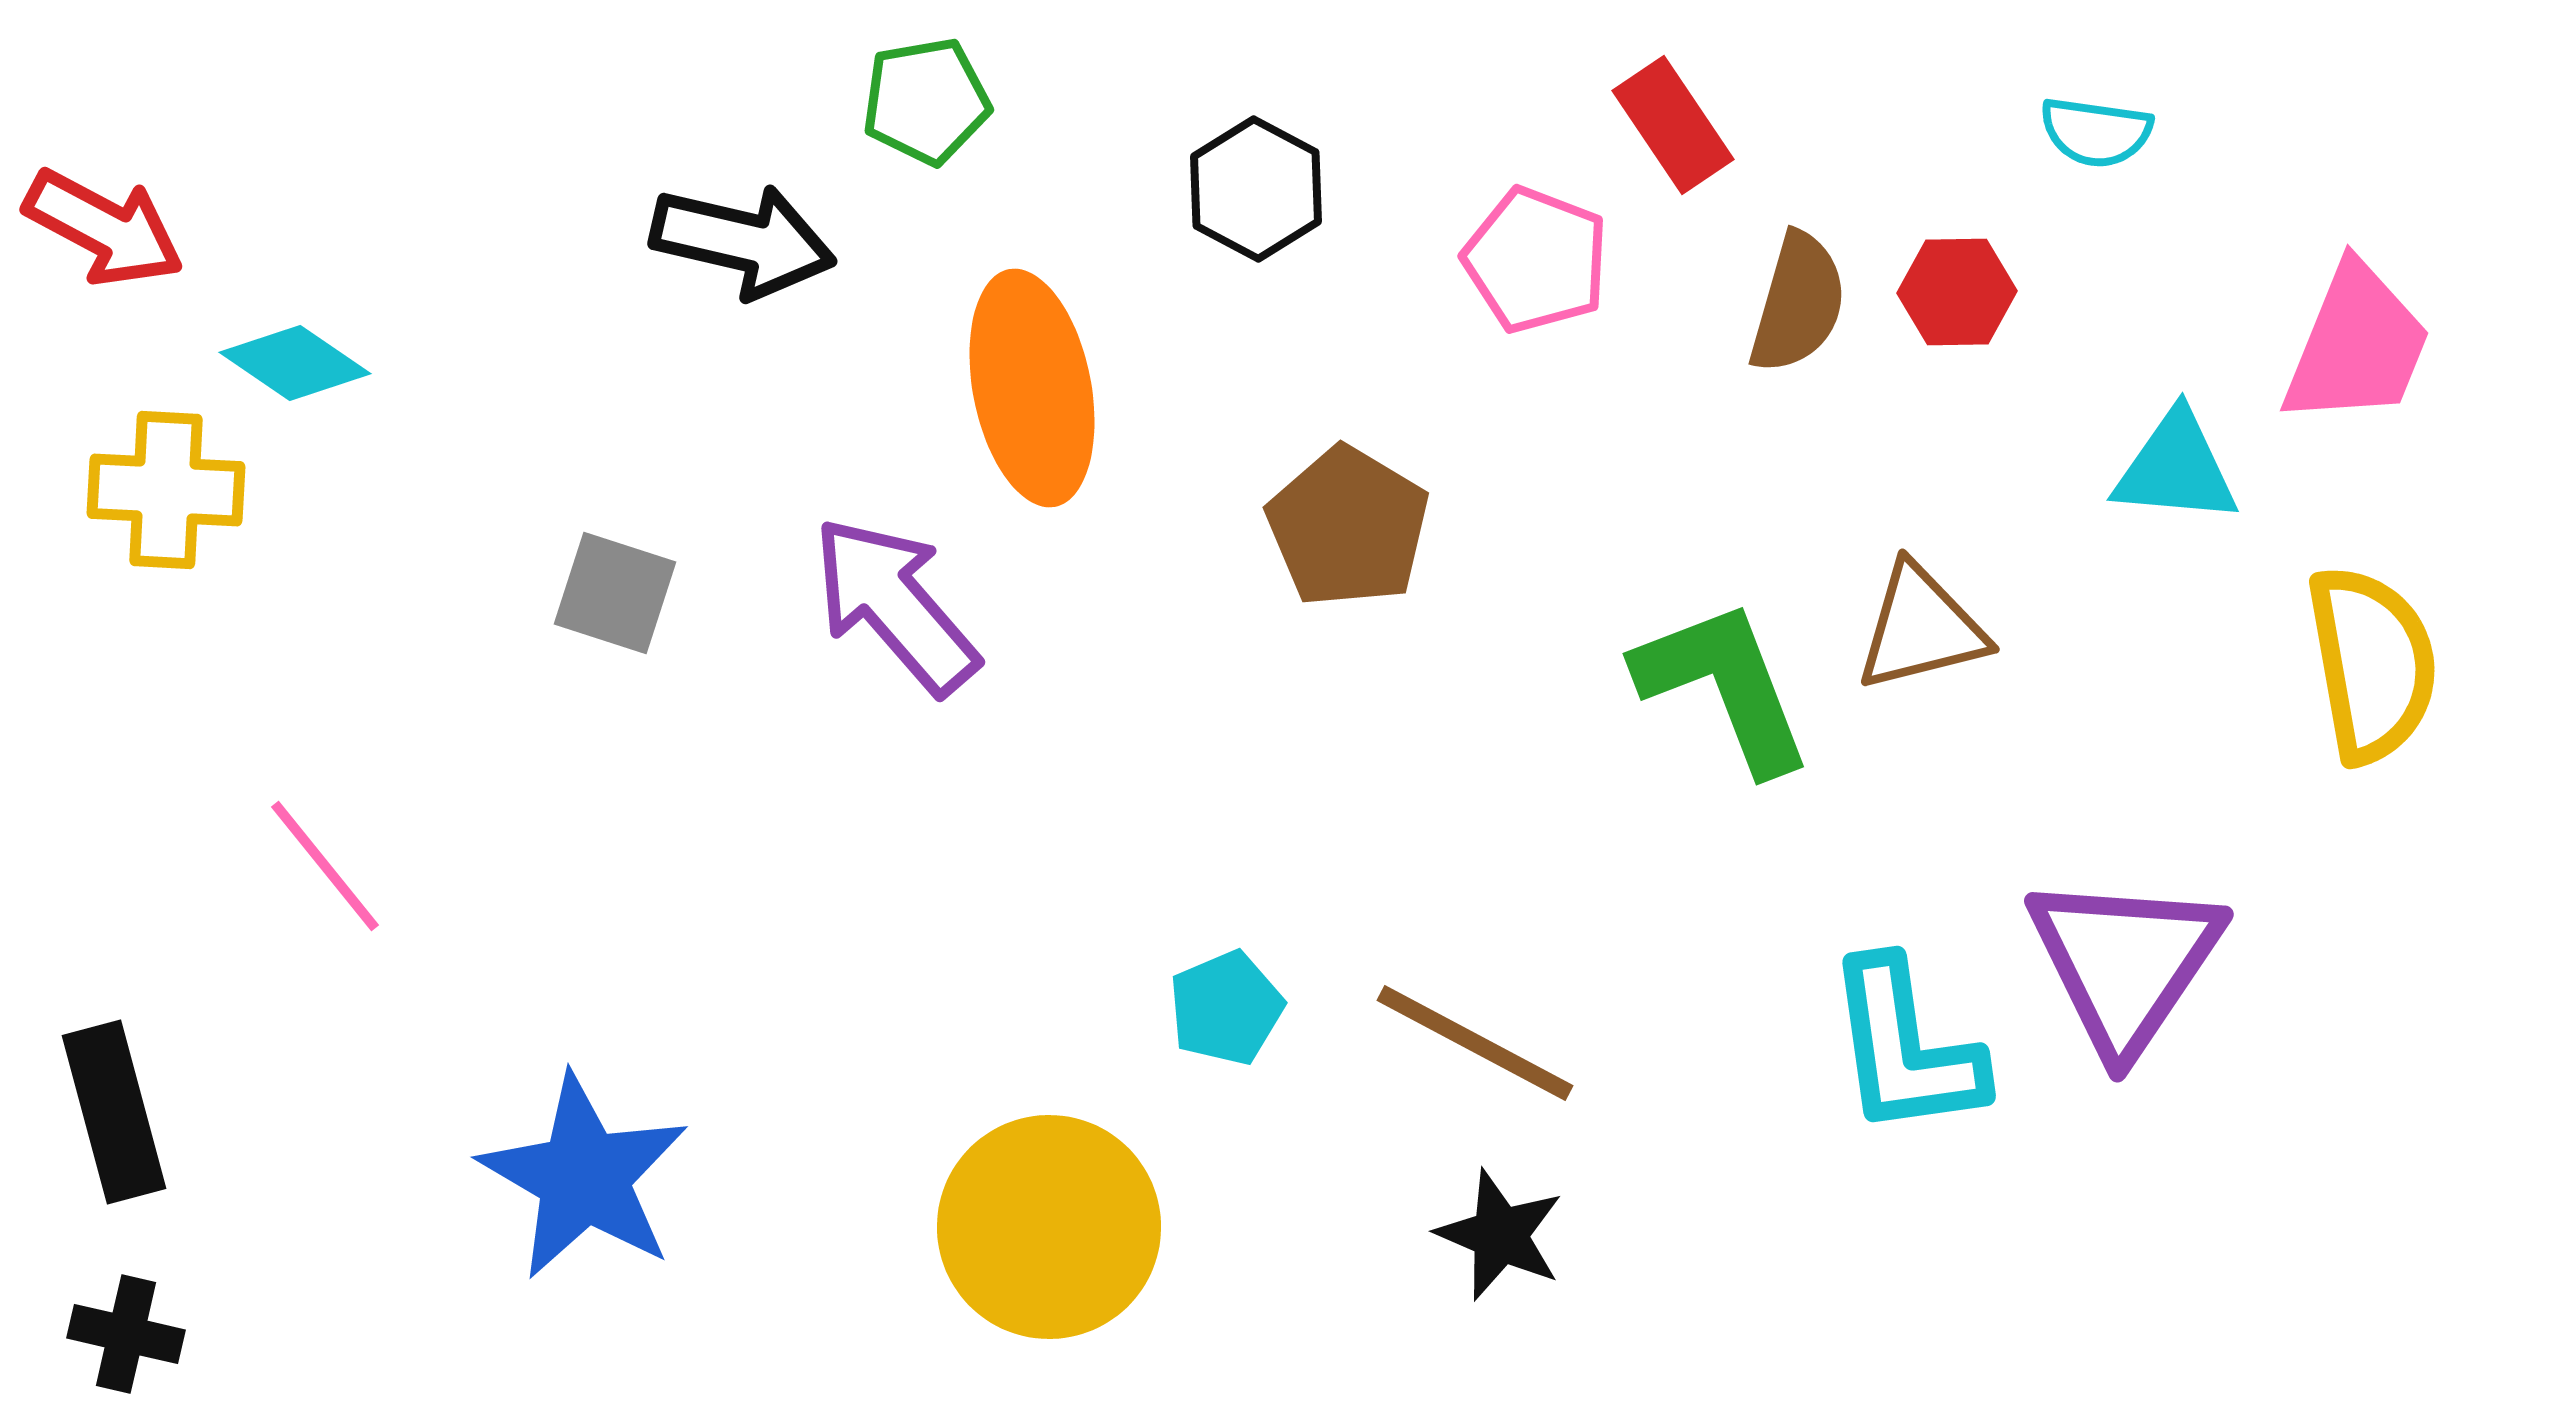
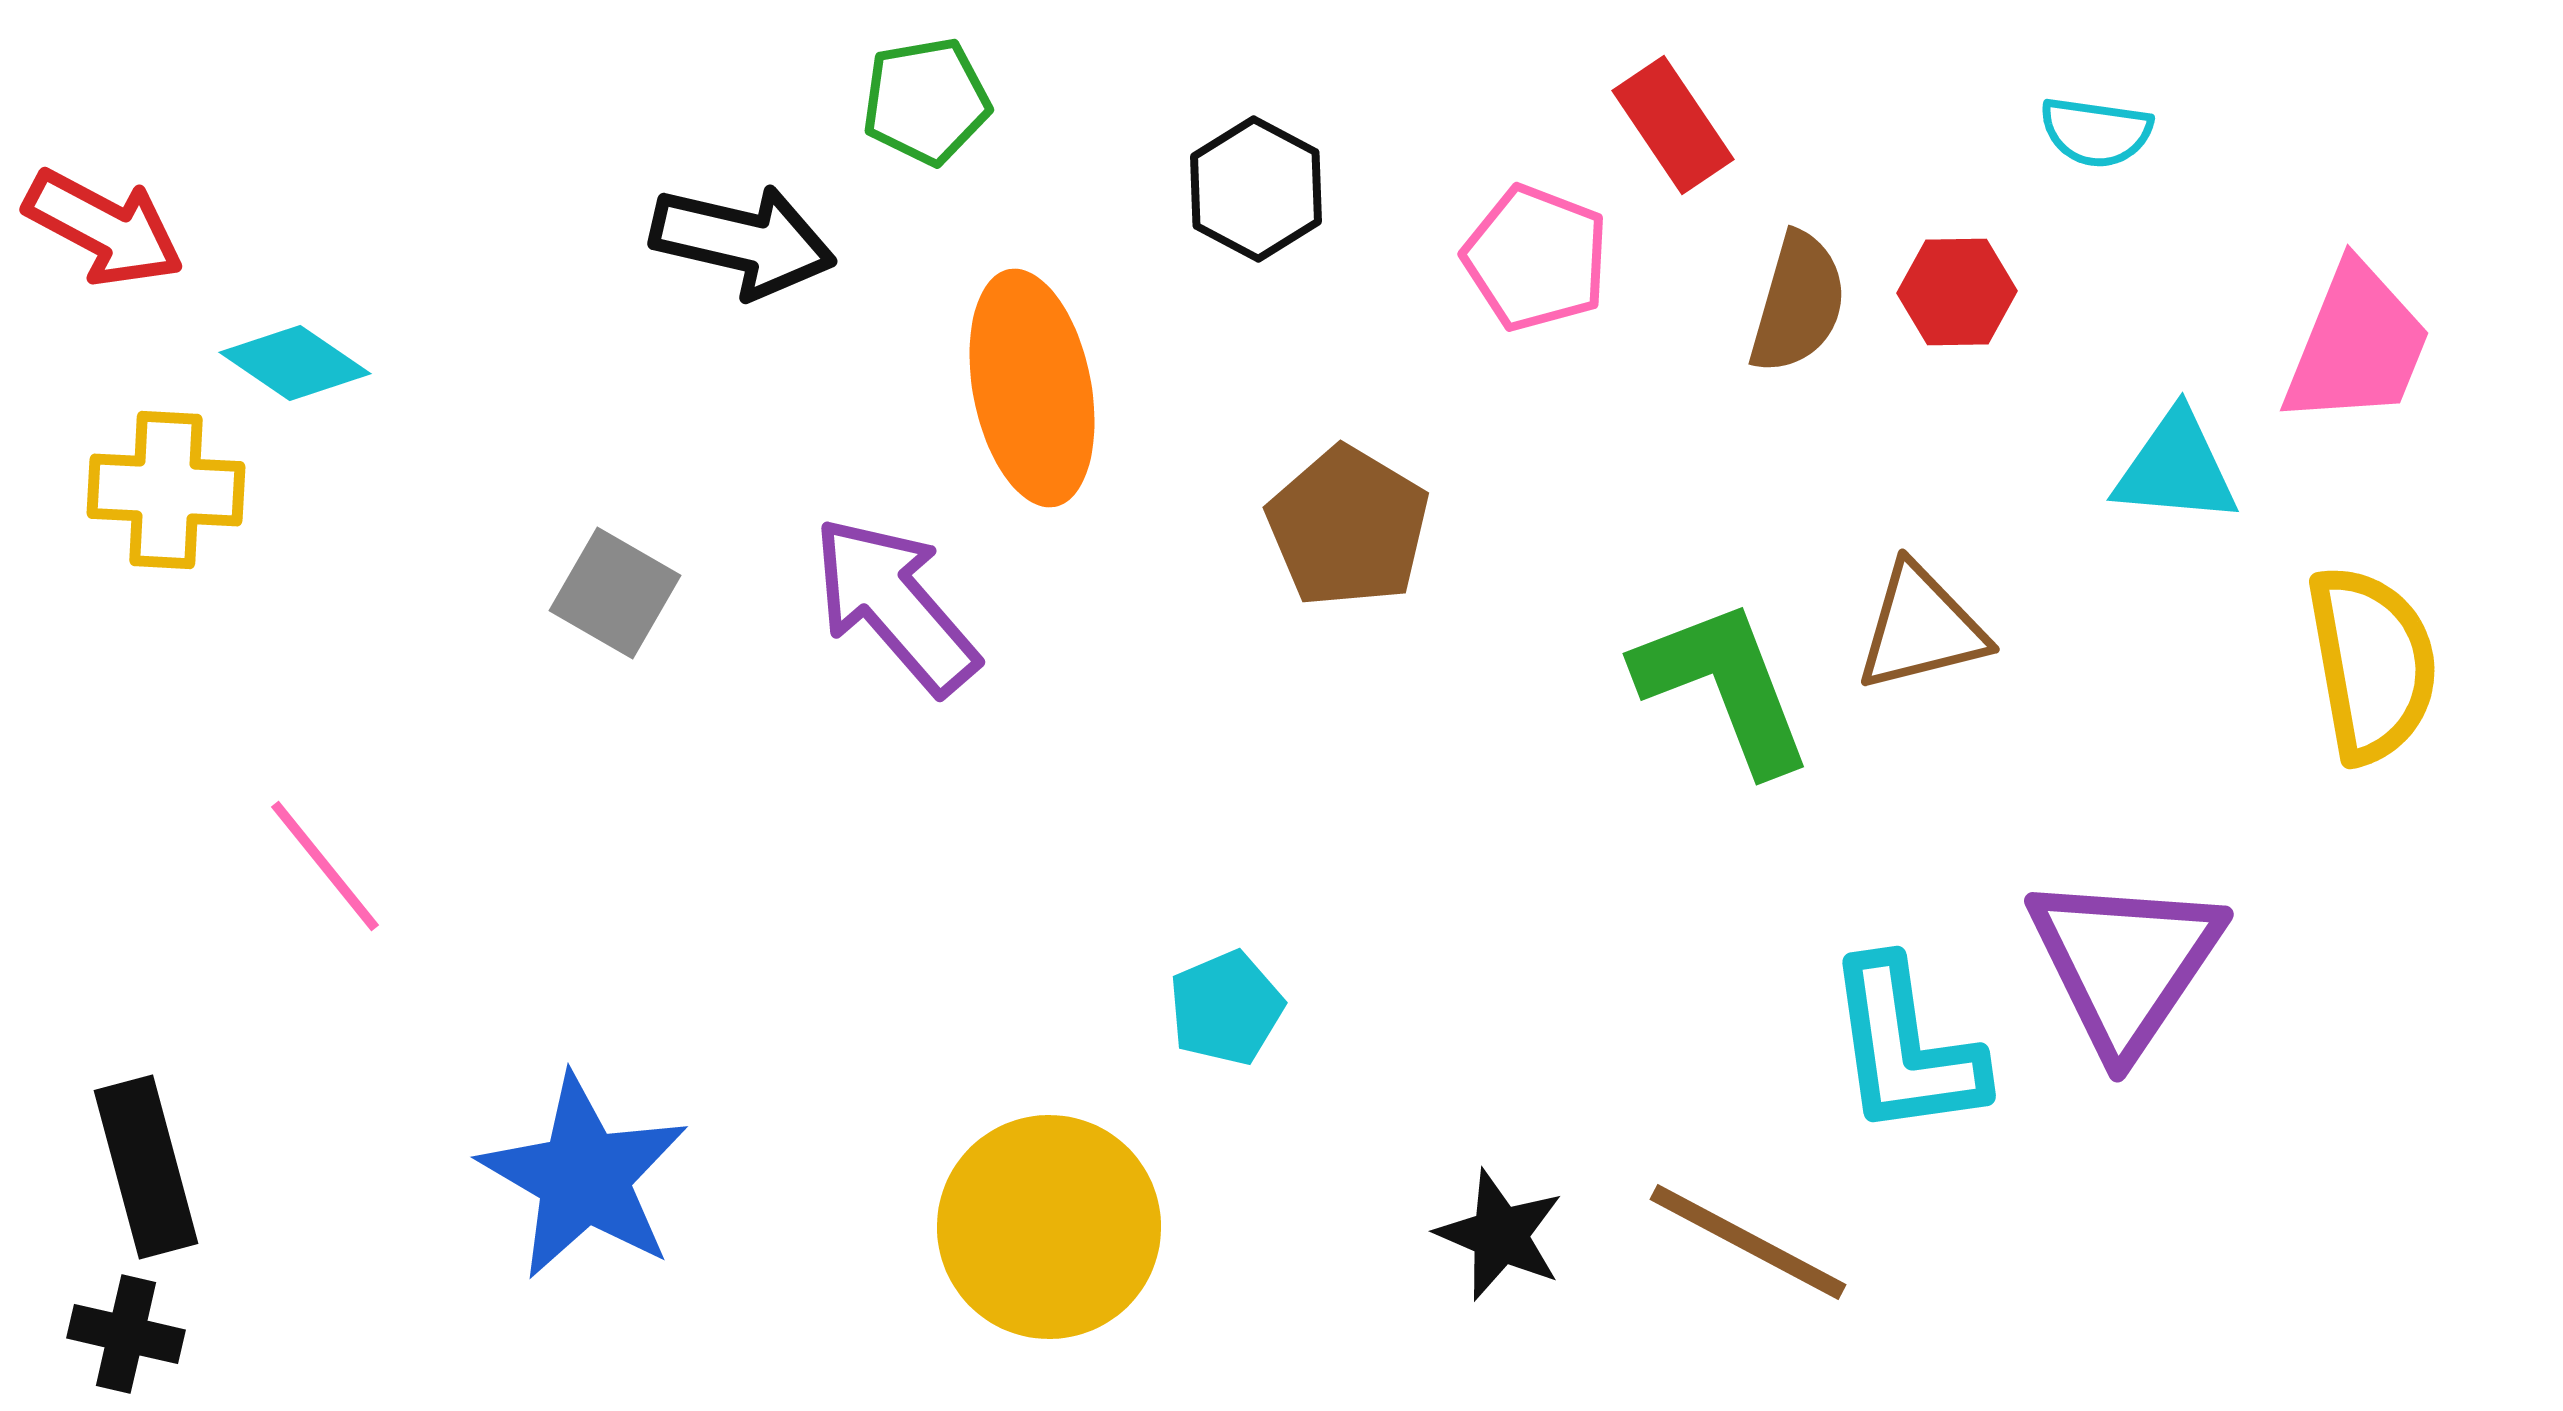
pink pentagon: moved 2 px up
gray square: rotated 12 degrees clockwise
brown line: moved 273 px right, 199 px down
black rectangle: moved 32 px right, 55 px down
